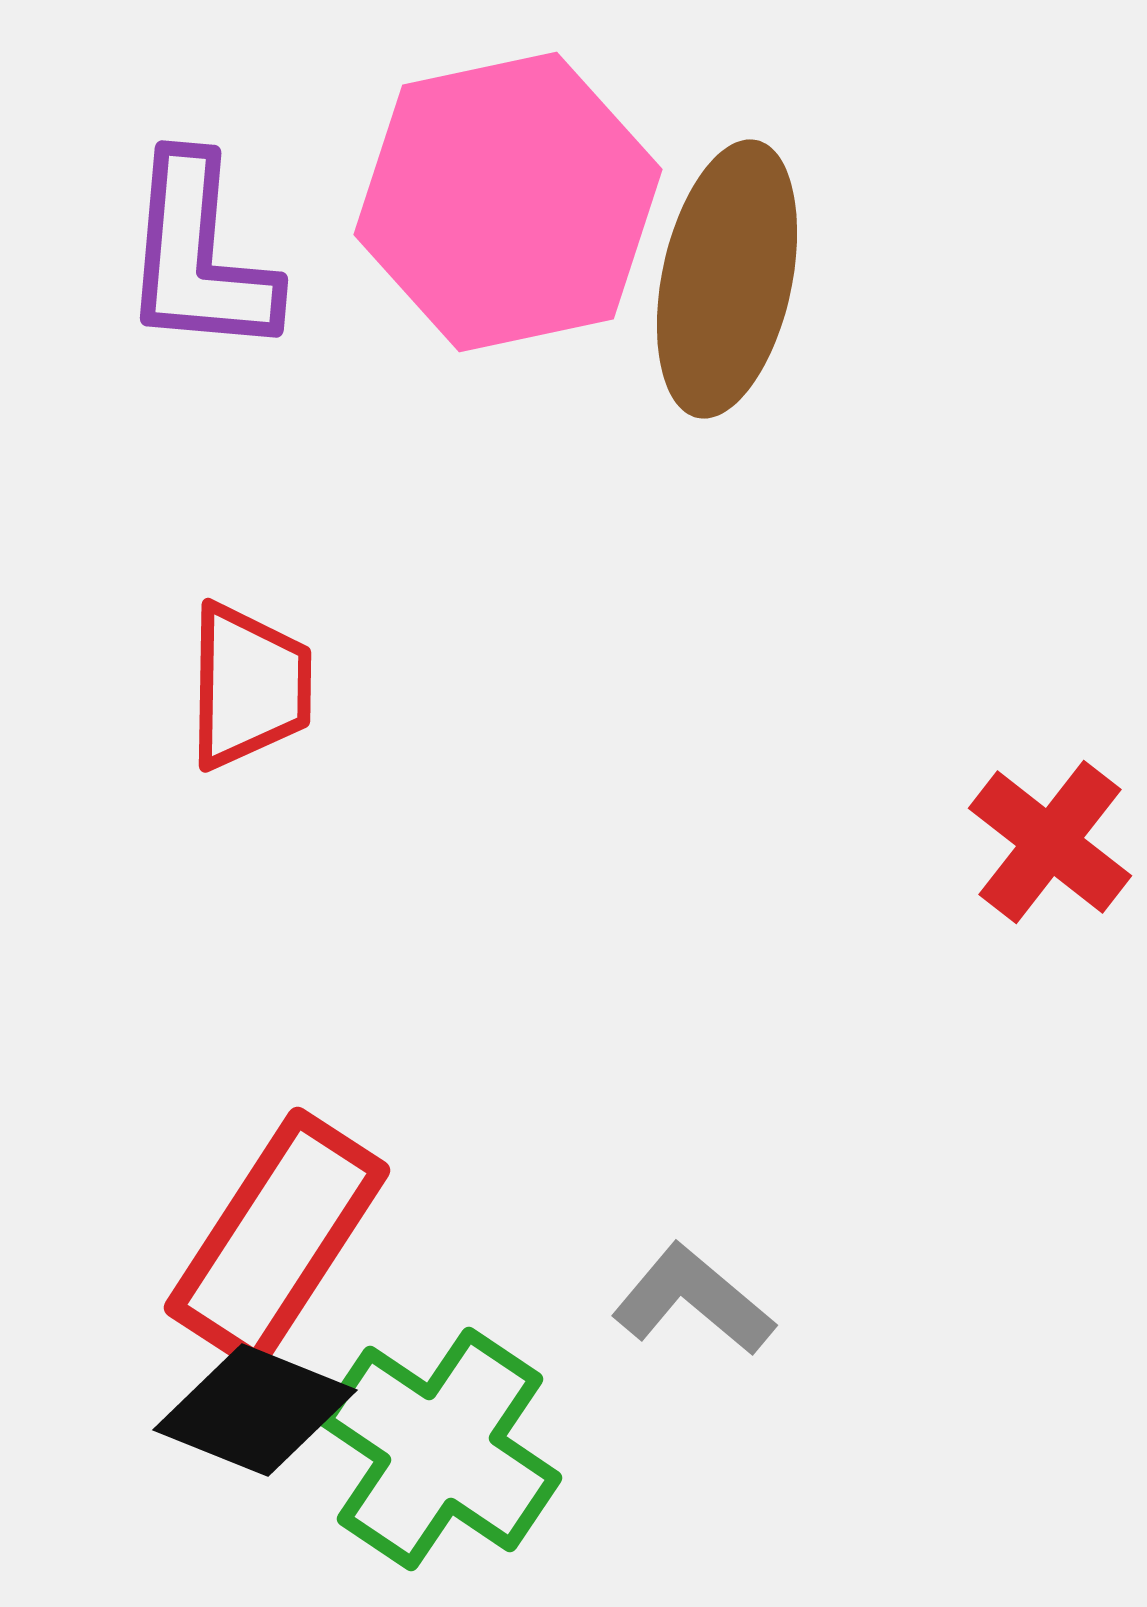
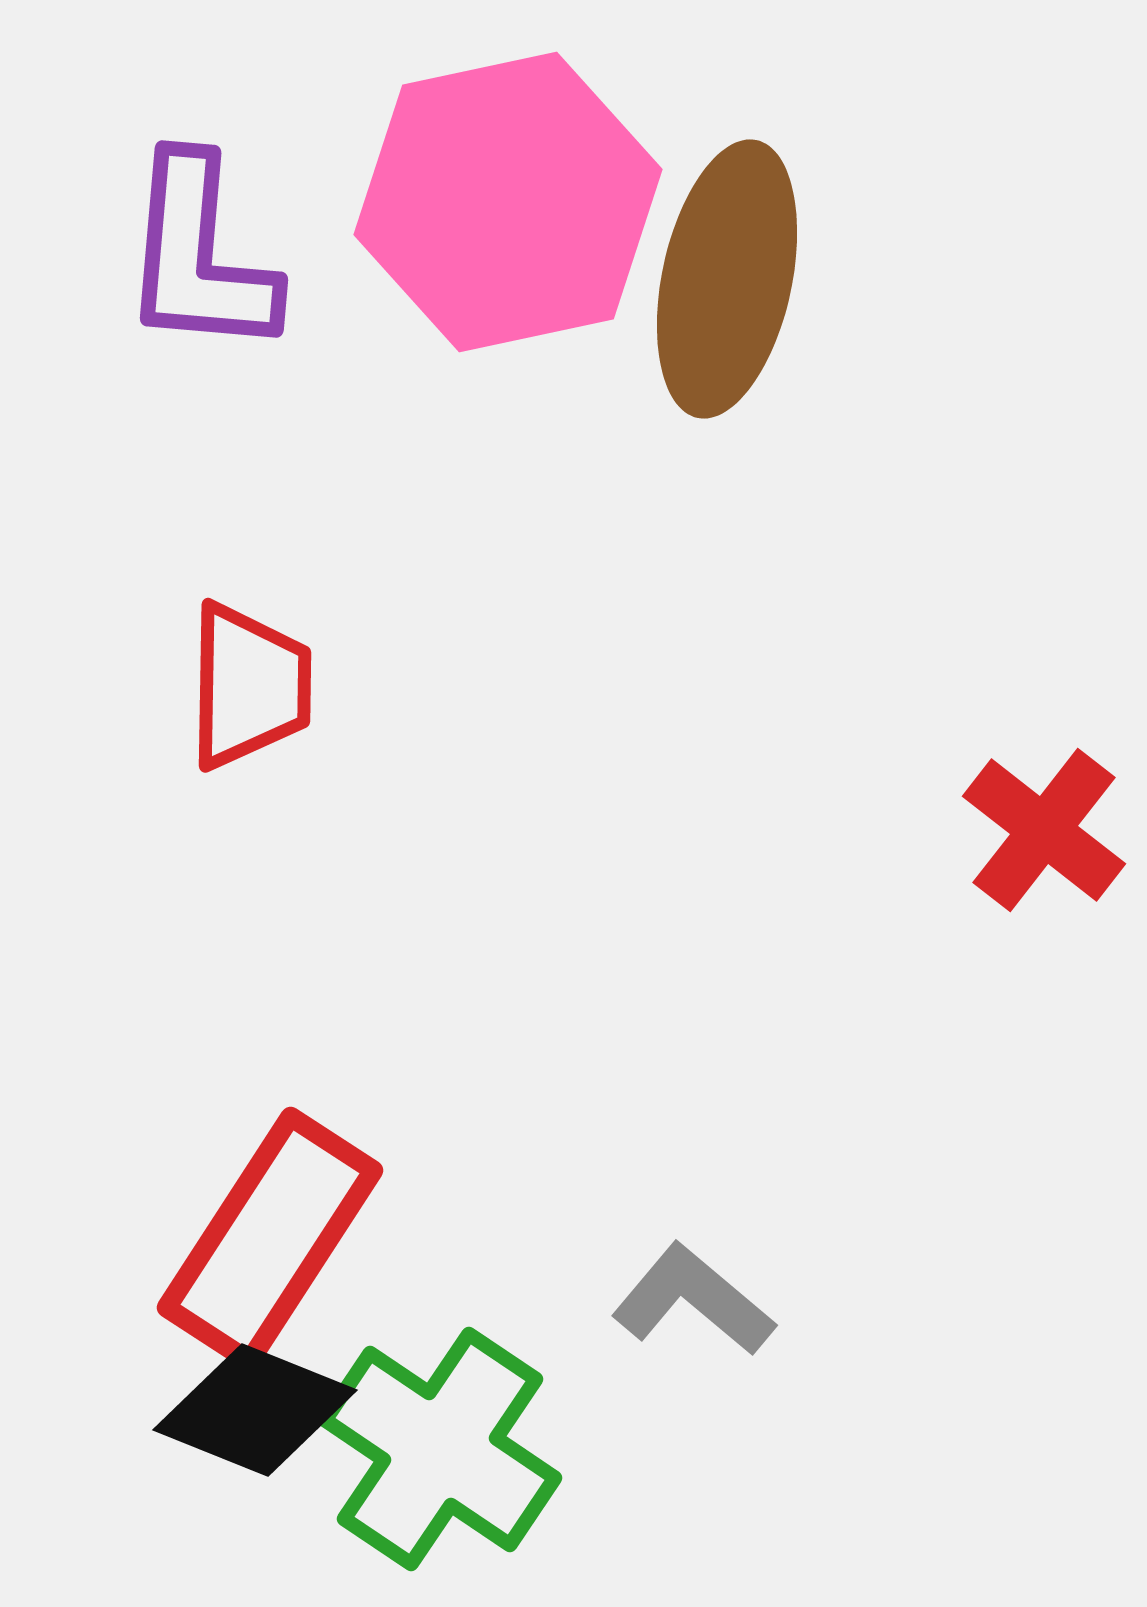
red cross: moved 6 px left, 12 px up
red rectangle: moved 7 px left
